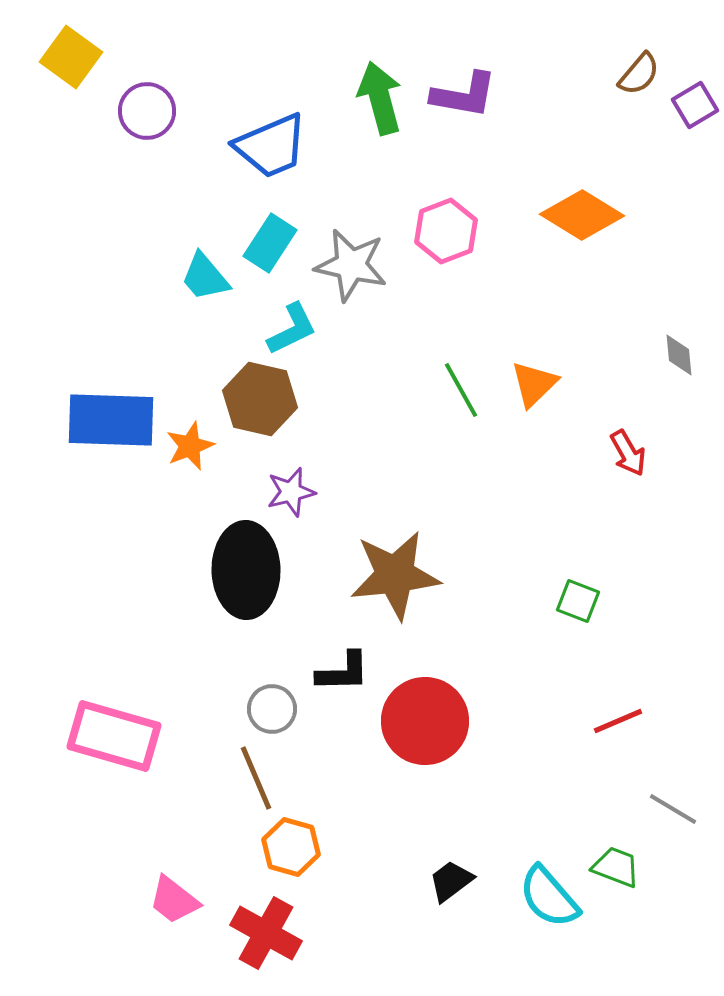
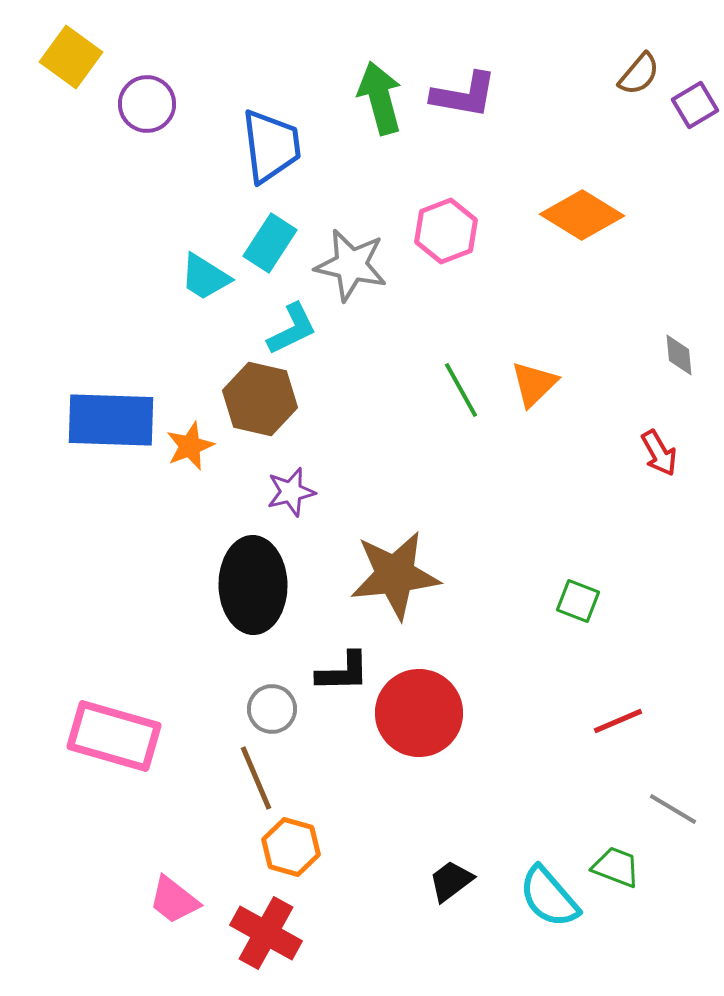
purple circle: moved 7 px up
blue trapezoid: rotated 74 degrees counterclockwise
cyan trapezoid: rotated 18 degrees counterclockwise
red arrow: moved 31 px right
black ellipse: moved 7 px right, 15 px down
red circle: moved 6 px left, 8 px up
